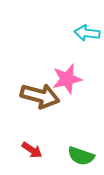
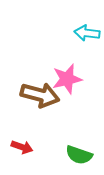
brown arrow: moved 1 px up
red arrow: moved 10 px left, 3 px up; rotated 15 degrees counterclockwise
green semicircle: moved 2 px left, 1 px up
